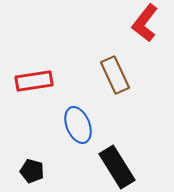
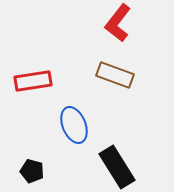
red L-shape: moved 27 px left
brown rectangle: rotated 45 degrees counterclockwise
red rectangle: moved 1 px left
blue ellipse: moved 4 px left
